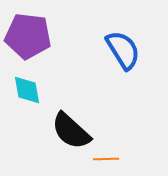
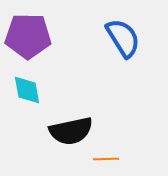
purple pentagon: rotated 6 degrees counterclockwise
blue semicircle: moved 12 px up
black semicircle: rotated 54 degrees counterclockwise
